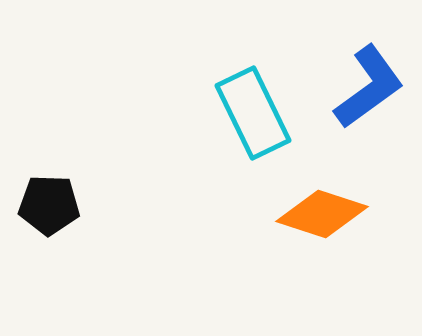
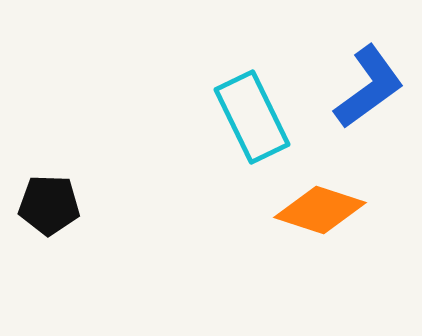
cyan rectangle: moved 1 px left, 4 px down
orange diamond: moved 2 px left, 4 px up
